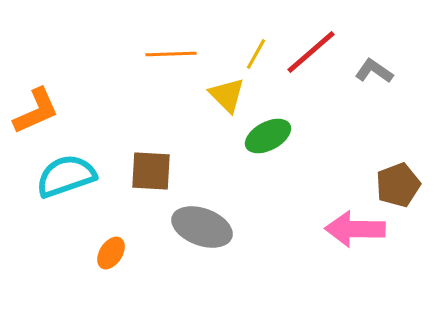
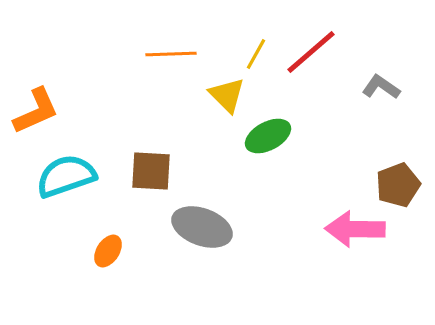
gray L-shape: moved 7 px right, 16 px down
orange ellipse: moved 3 px left, 2 px up
